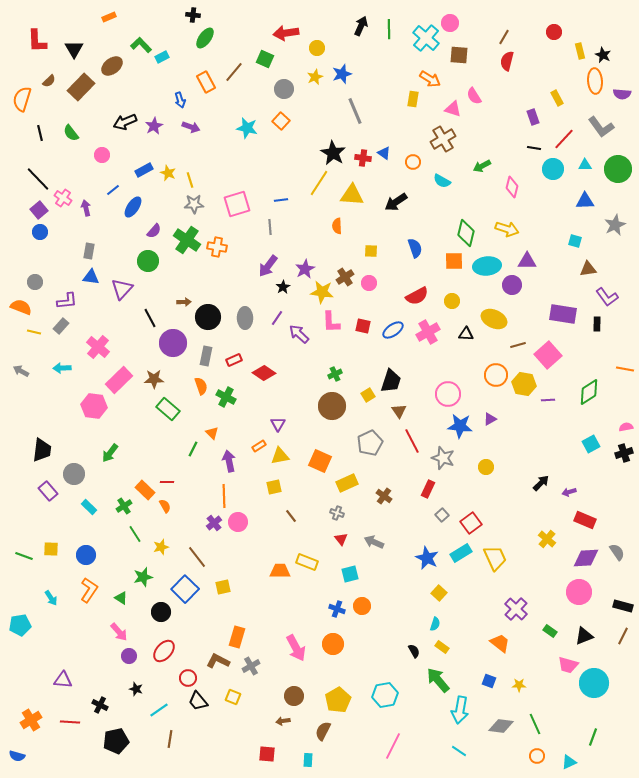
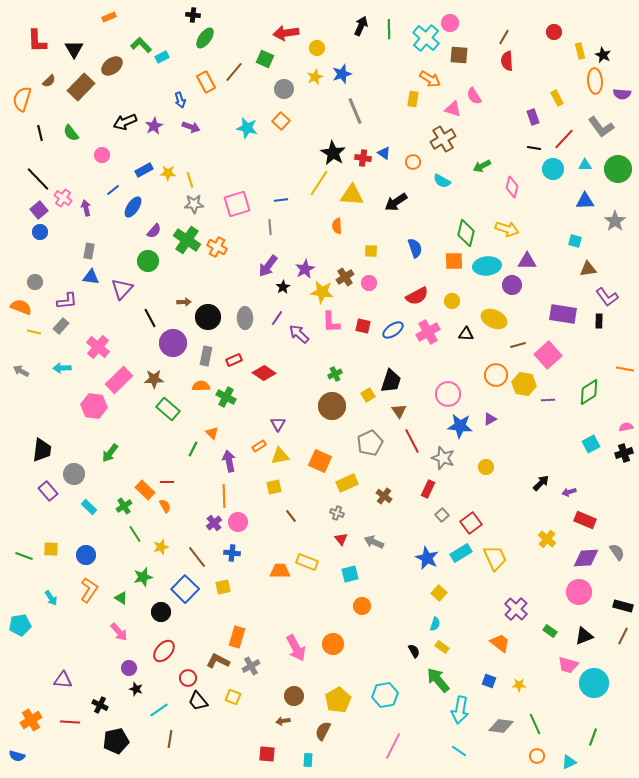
red semicircle at (507, 61): rotated 18 degrees counterclockwise
yellow star at (168, 173): rotated 21 degrees counterclockwise
gray star at (615, 225): moved 4 px up; rotated 10 degrees counterclockwise
orange cross at (217, 247): rotated 18 degrees clockwise
black rectangle at (597, 324): moved 2 px right, 3 px up
orange semicircle at (201, 386): rotated 72 degrees counterclockwise
blue cross at (337, 609): moved 105 px left, 56 px up; rotated 14 degrees counterclockwise
purple circle at (129, 656): moved 12 px down
